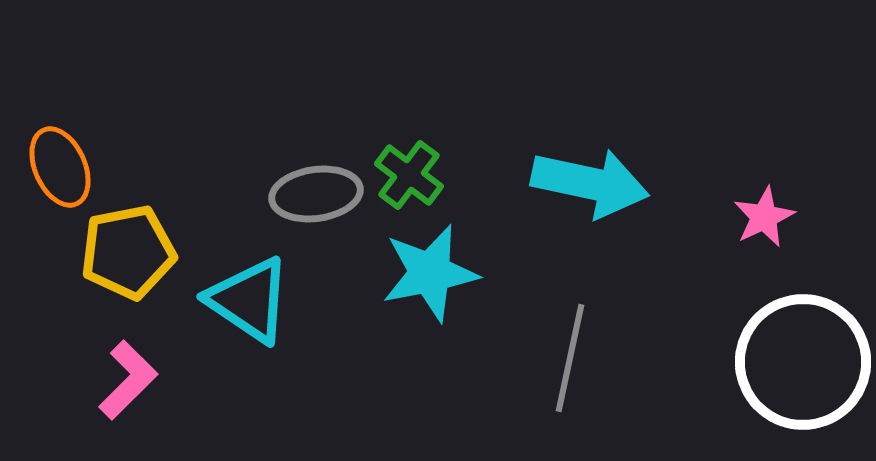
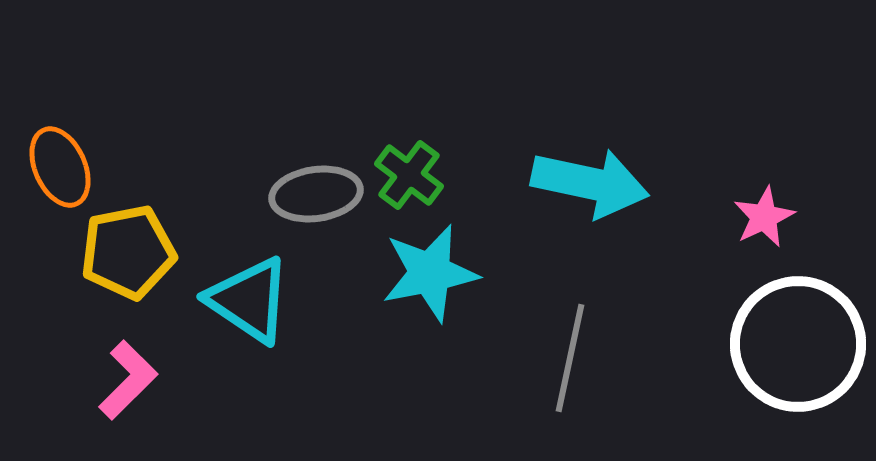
white circle: moved 5 px left, 18 px up
